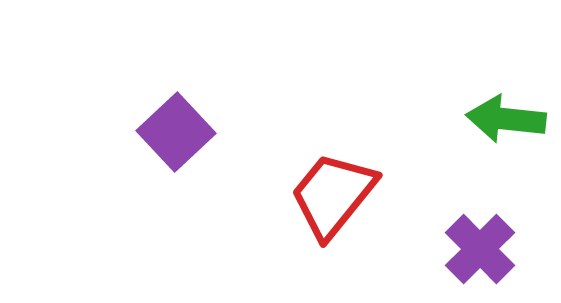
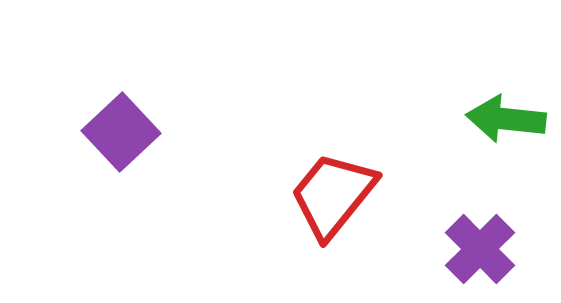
purple square: moved 55 px left
